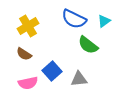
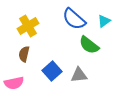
blue semicircle: rotated 15 degrees clockwise
green semicircle: moved 1 px right
brown semicircle: rotated 70 degrees clockwise
gray triangle: moved 4 px up
pink semicircle: moved 14 px left
